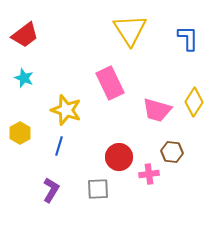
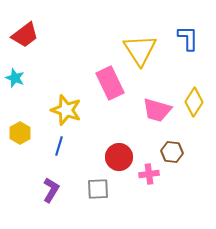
yellow triangle: moved 10 px right, 20 px down
cyan star: moved 9 px left
